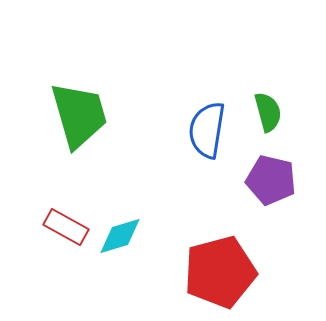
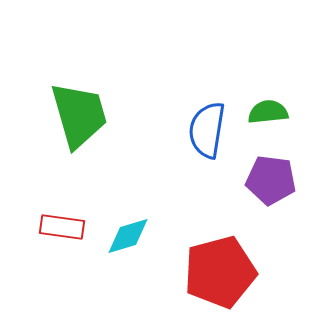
green semicircle: rotated 81 degrees counterclockwise
purple pentagon: rotated 6 degrees counterclockwise
red rectangle: moved 4 px left; rotated 21 degrees counterclockwise
cyan diamond: moved 8 px right
